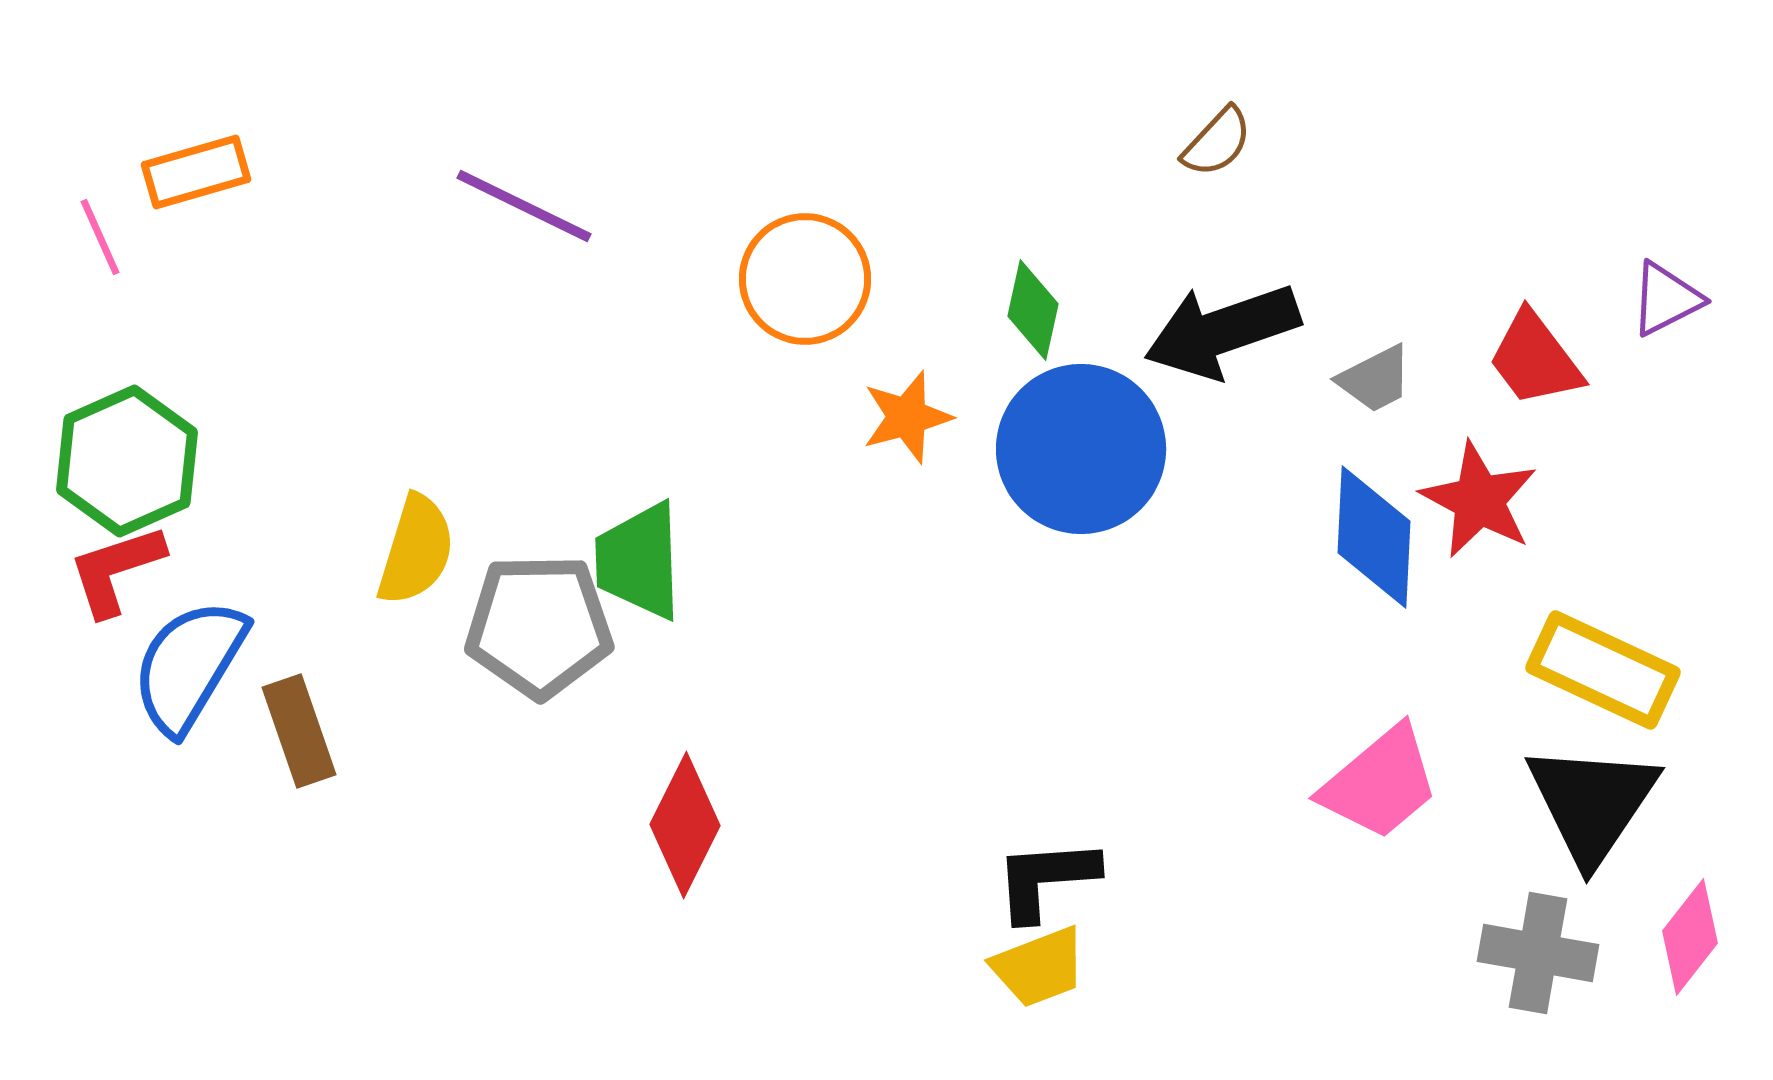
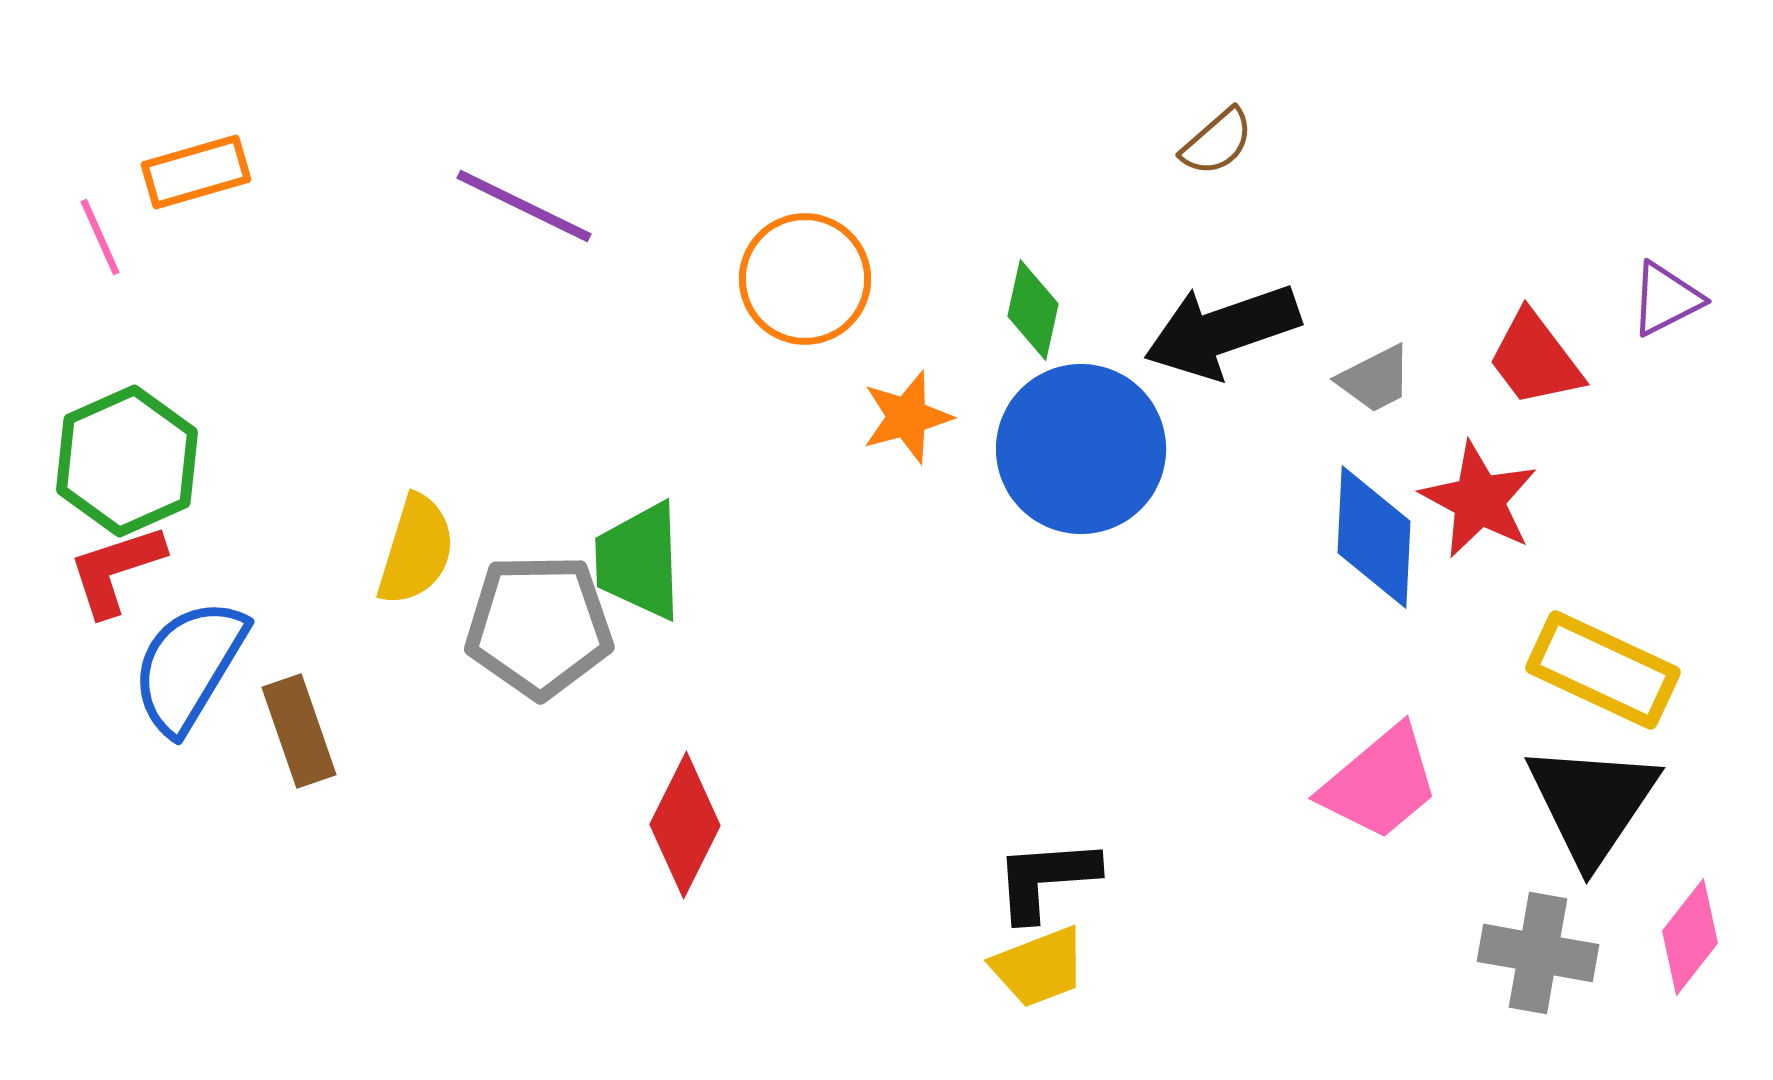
brown semicircle: rotated 6 degrees clockwise
